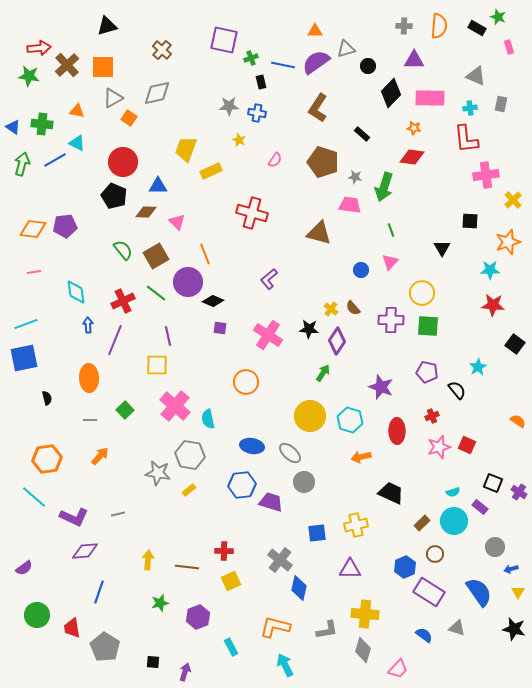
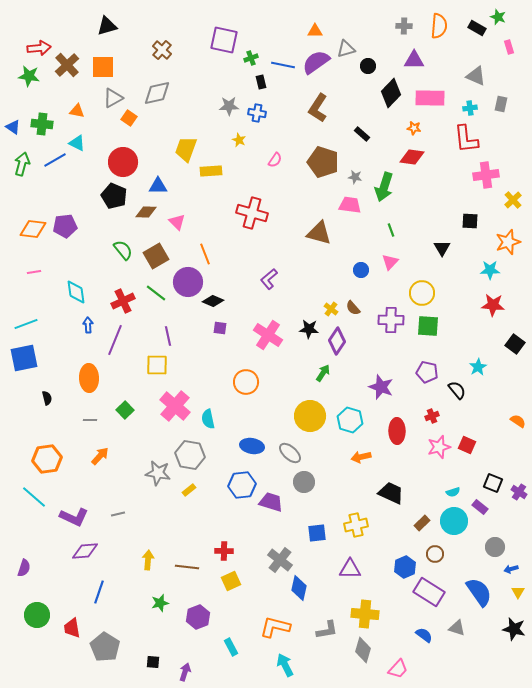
yellow rectangle at (211, 171): rotated 20 degrees clockwise
purple semicircle at (24, 568): rotated 36 degrees counterclockwise
